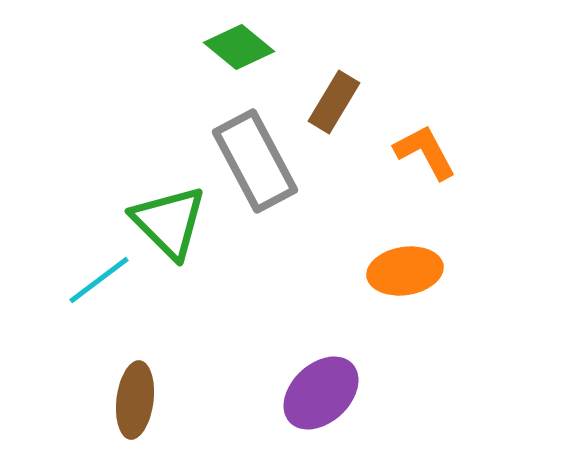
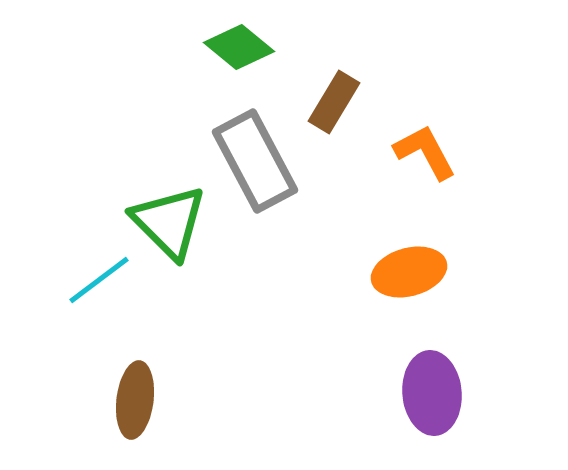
orange ellipse: moved 4 px right, 1 px down; rotated 6 degrees counterclockwise
purple ellipse: moved 111 px right; rotated 52 degrees counterclockwise
